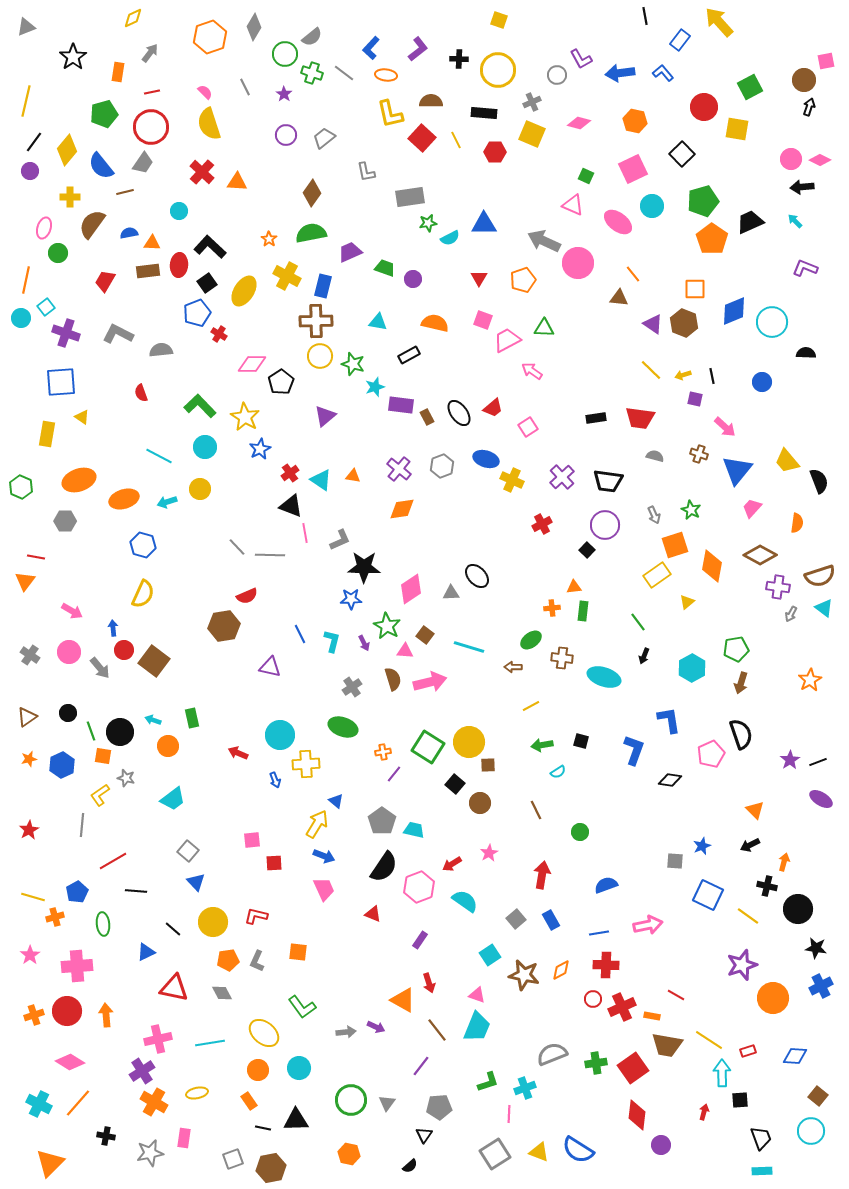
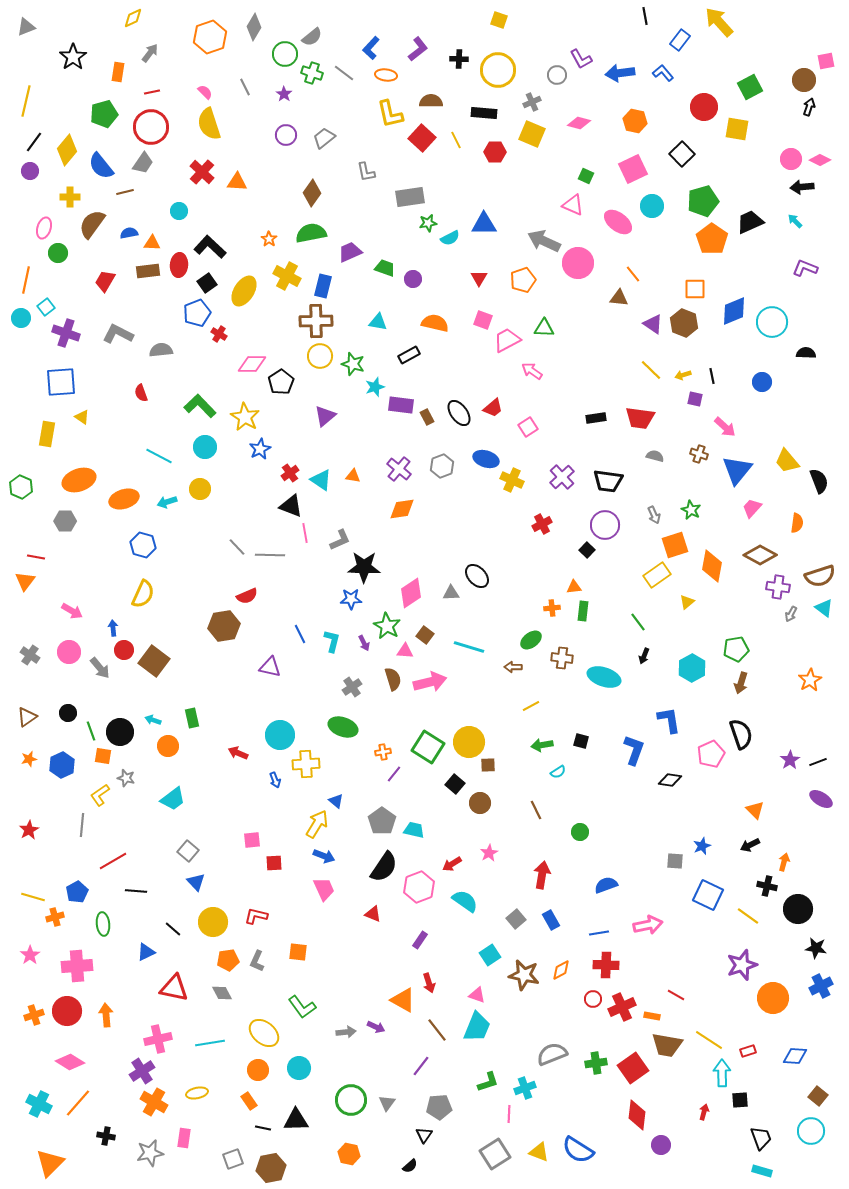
pink diamond at (411, 589): moved 4 px down
cyan rectangle at (762, 1171): rotated 18 degrees clockwise
